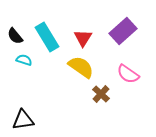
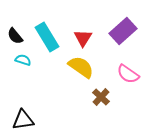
cyan semicircle: moved 1 px left
brown cross: moved 3 px down
